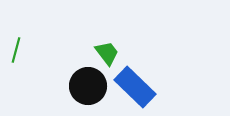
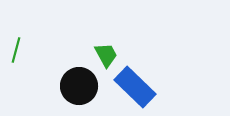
green trapezoid: moved 1 px left, 2 px down; rotated 8 degrees clockwise
black circle: moved 9 px left
